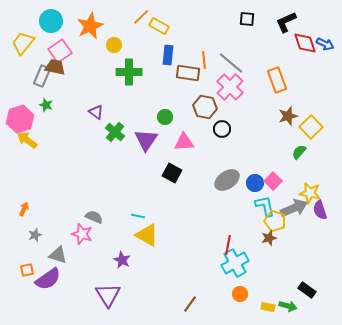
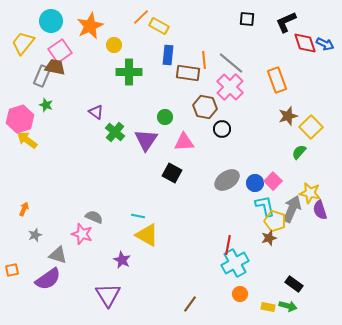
gray arrow at (294, 208): moved 2 px left, 1 px down; rotated 44 degrees counterclockwise
orange square at (27, 270): moved 15 px left
black rectangle at (307, 290): moved 13 px left, 6 px up
